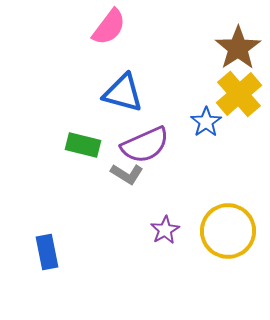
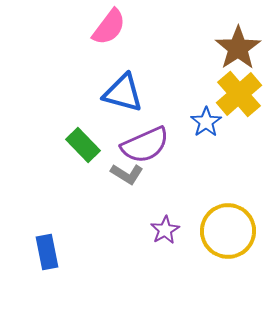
green rectangle: rotated 32 degrees clockwise
